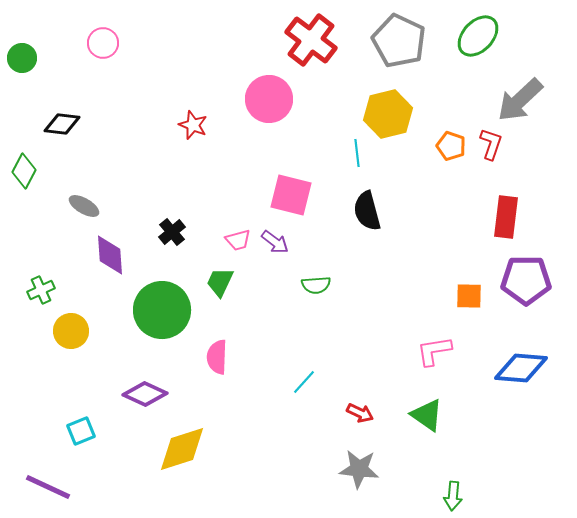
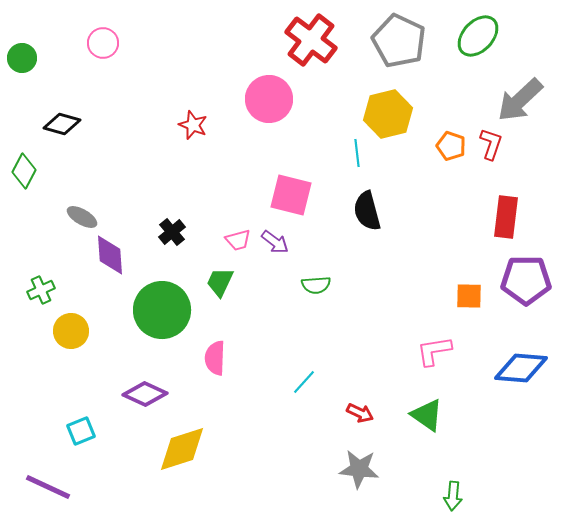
black diamond at (62, 124): rotated 9 degrees clockwise
gray ellipse at (84, 206): moved 2 px left, 11 px down
pink semicircle at (217, 357): moved 2 px left, 1 px down
